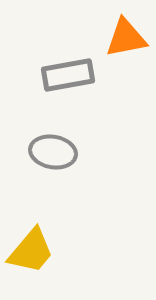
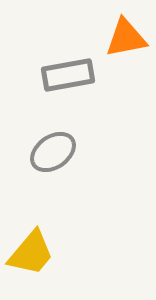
gray ellipse: rotated 45 degrees counterclockwise
yellow trapezoid: moved 2 px down
